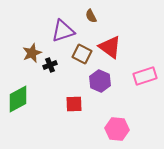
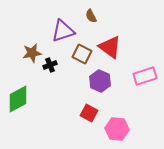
brown star: rotated 12 degrees clockwise
red square: moved 15 px right, 9 px down; rotated 30 degrees clockwise
